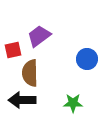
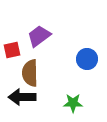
red square: moved 1 px left
black arrow: moved 3 px up
